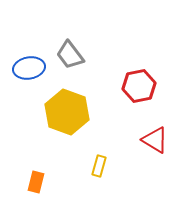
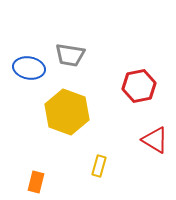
gray trapezoid: rotated 44 degrees counterclockwise
blue ellipse: rotated 20 degrees clockwise
